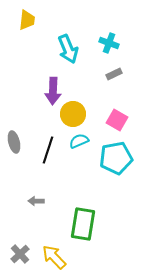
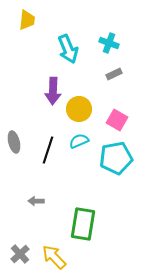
yellow circle: moved 6 px right, 5 px up
